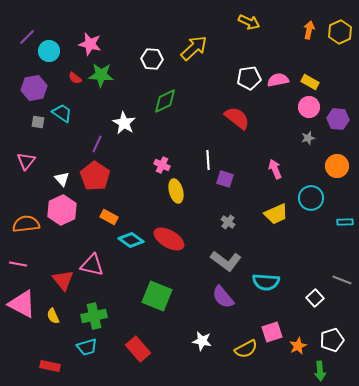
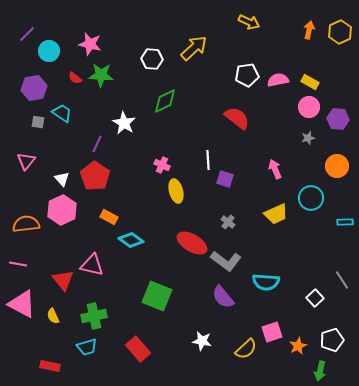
purple line at (27, 37): moved 3 px up
white pentagon at (249, 78): moved 2 px left, 3 px up
red ellipse at (169, 239): moved 23 px right, 4 px down
gray line at (342, 280): rotated 36 degrees clockwise
yellow semicircle at (246, 349): rotated 15 degrees counterclockwise
green arrow at (320, 371): rotated 18 degrees clockwise
